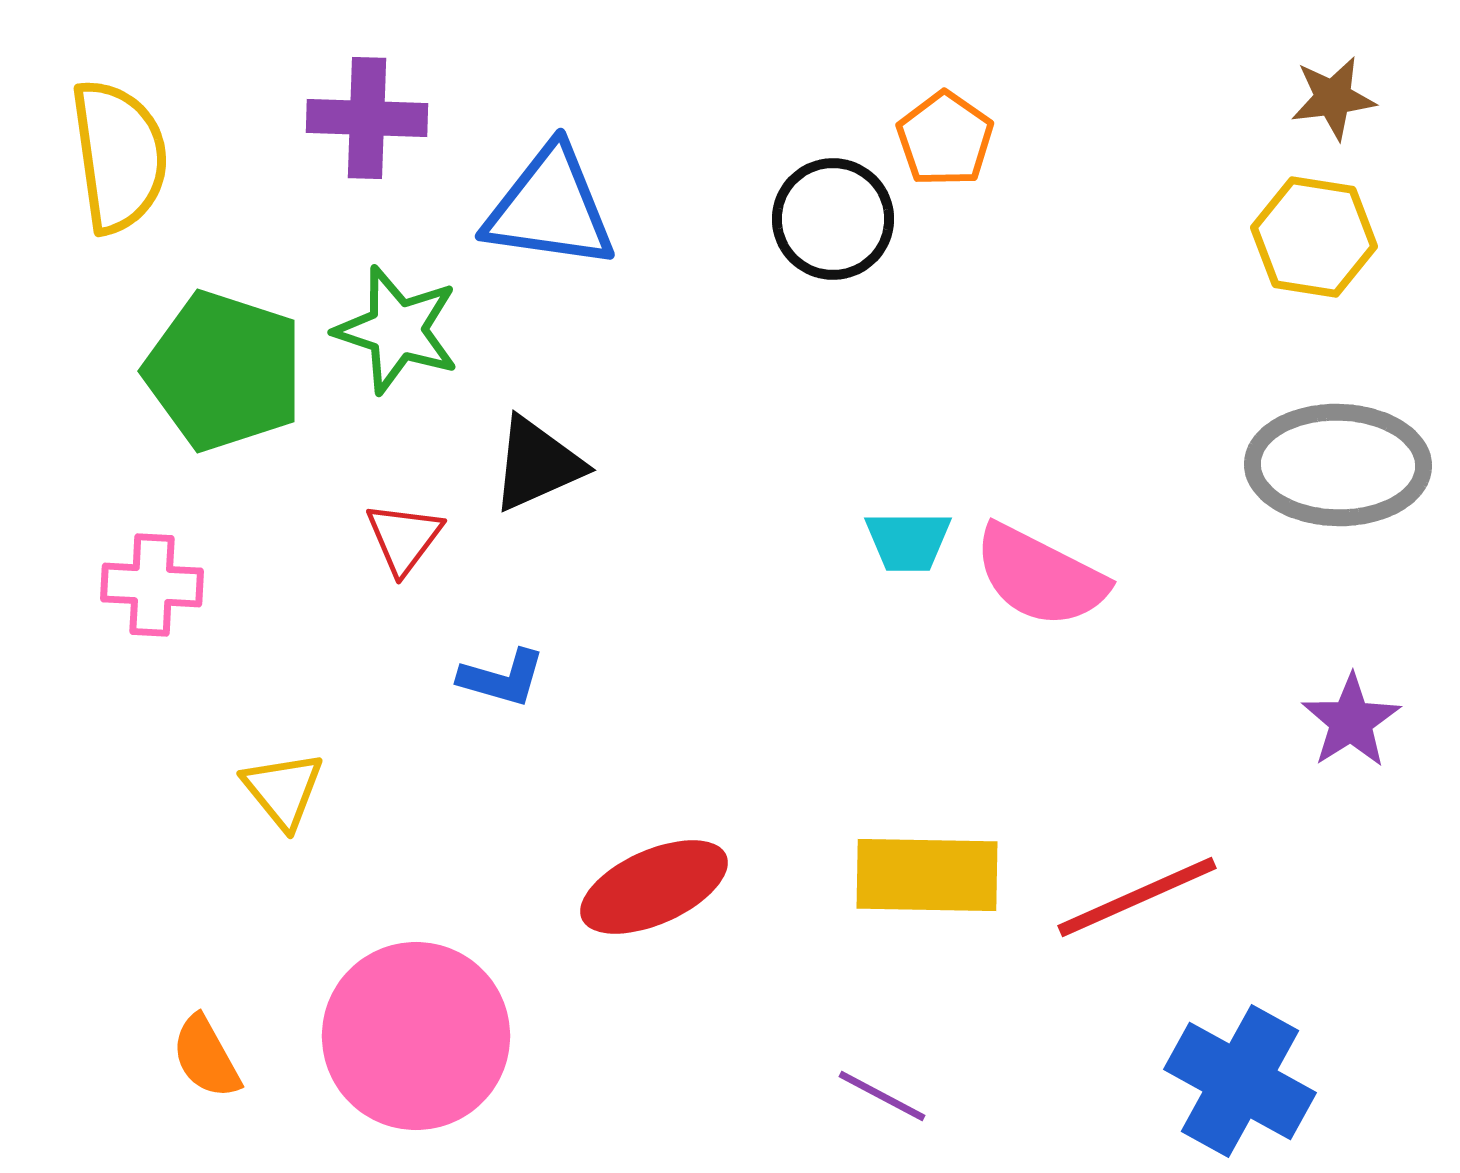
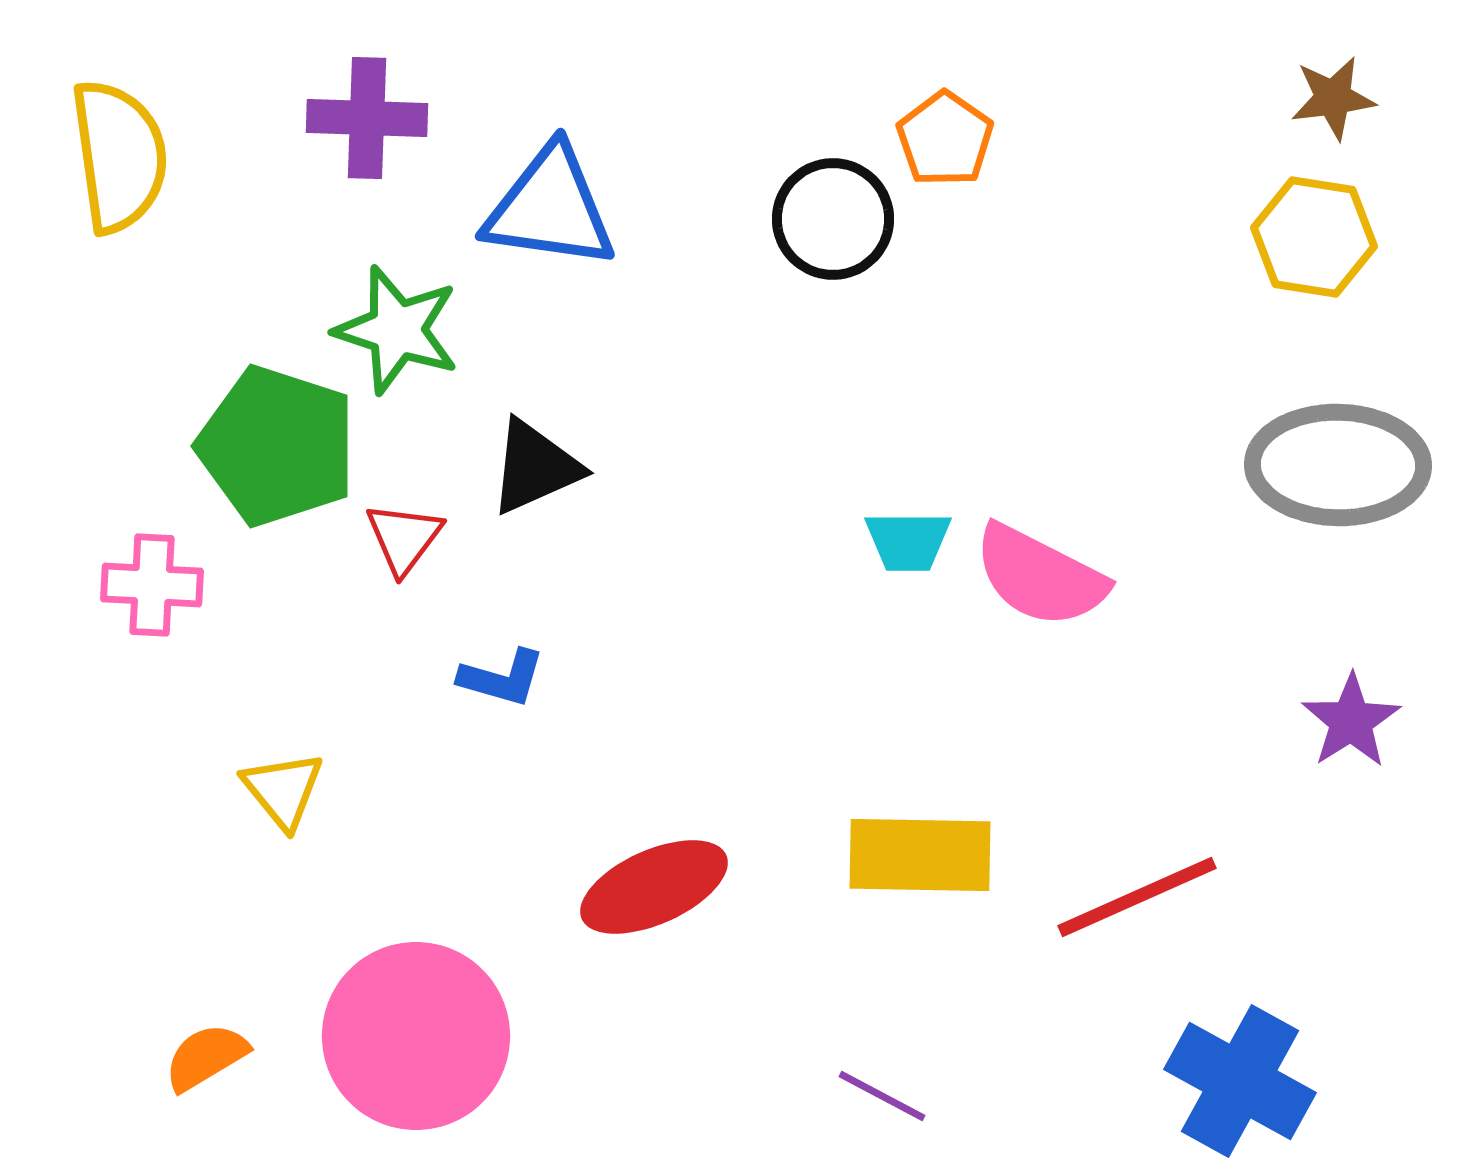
green pentagon: moved 53 px right, 75 px down
black triangle: moved 2 px left, 3 px down
yellow rectangle: moved 7 px left, 20 px up
orange semicircle: rotated 88 degrees clockwise
